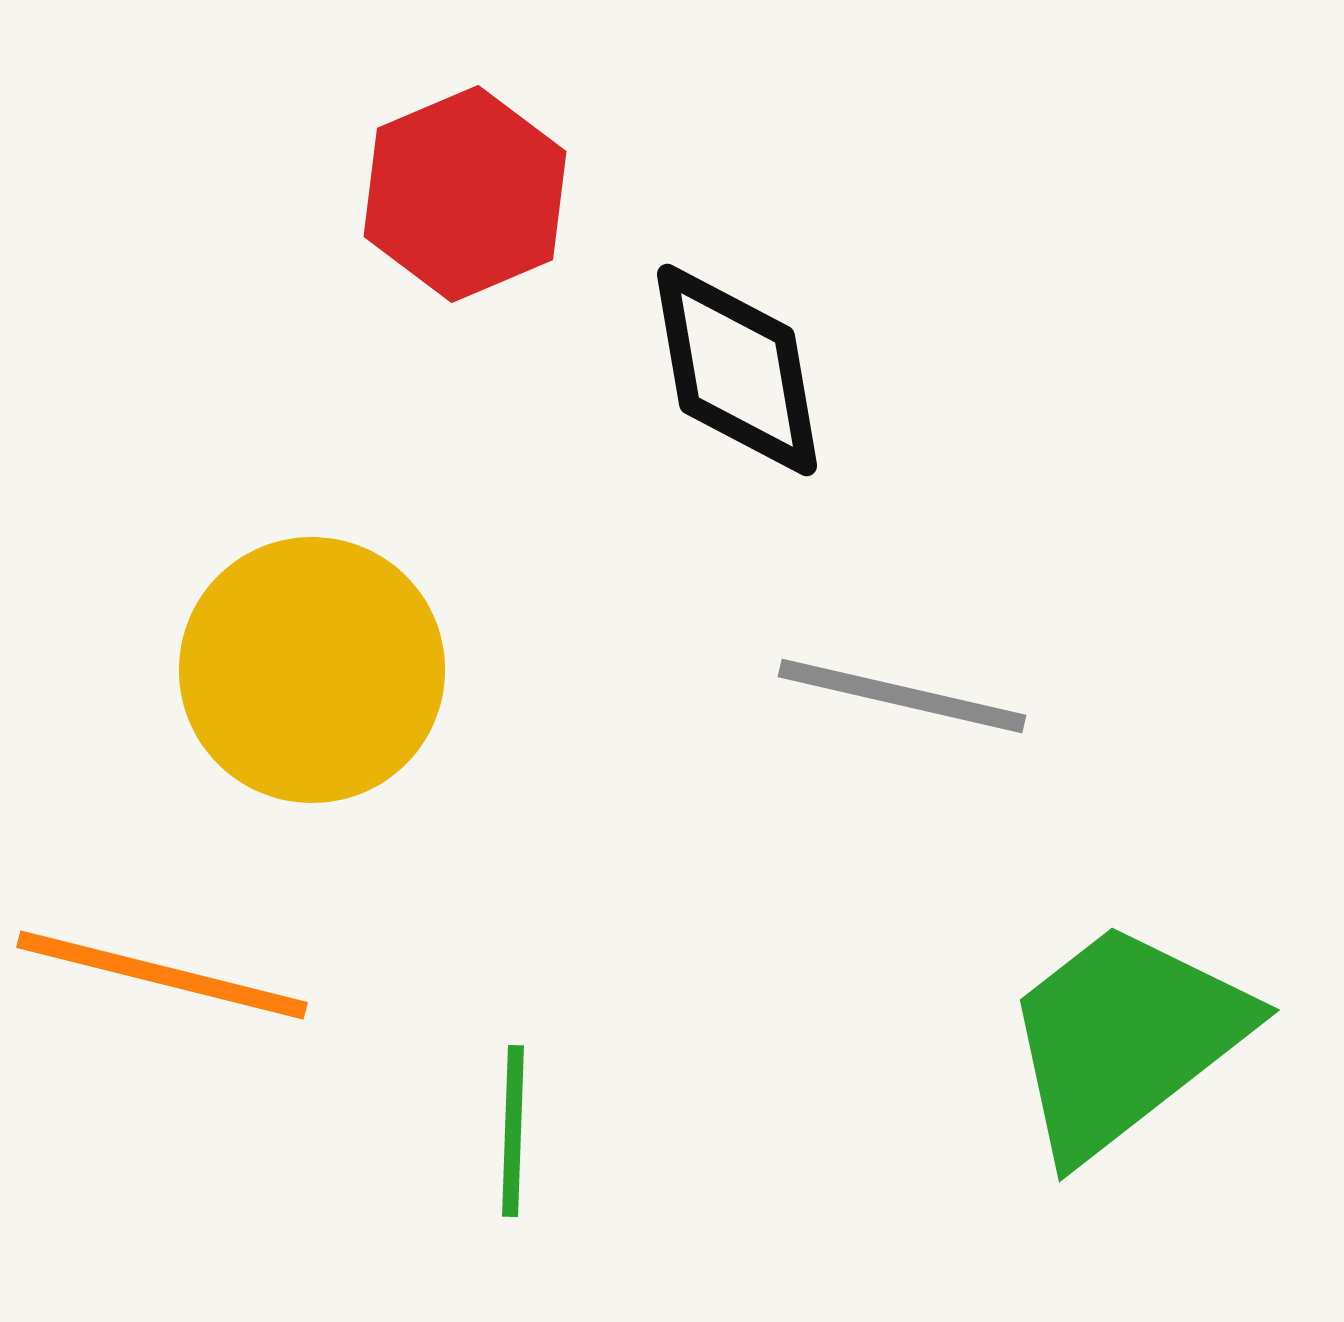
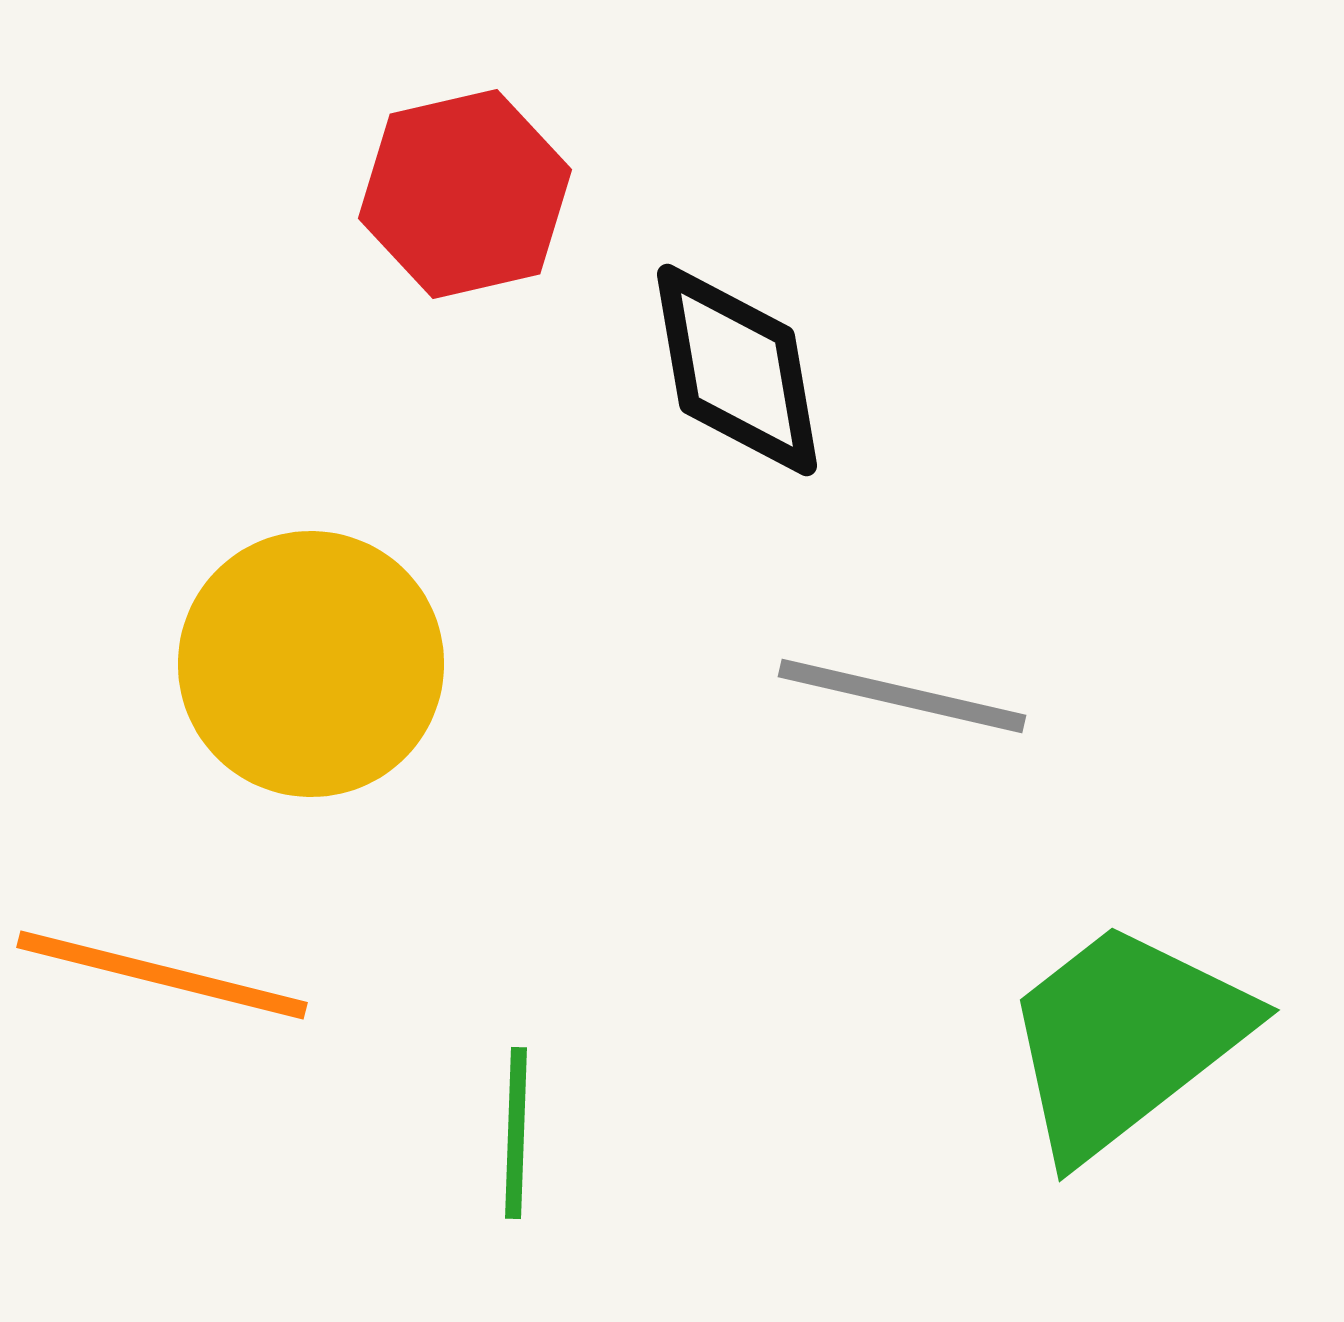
red hexagon: rotated 10 degrees clockwise
yellow circle: moved 1 px left, 6 px up
green line: moved 3 px right, 2 px down
